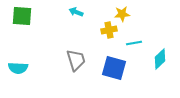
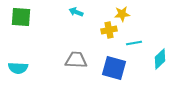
green square: moved 1 px left, 1 px down
gray trapezoid: rotated 70 degrees counterclockwise
